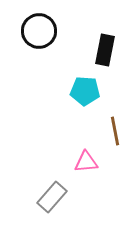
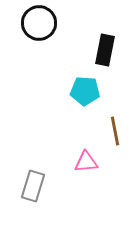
black circle: moved 8 px up
gray rectangle: moved 19 px left, 11 px up; rotated 24 degrees counterclockwise
